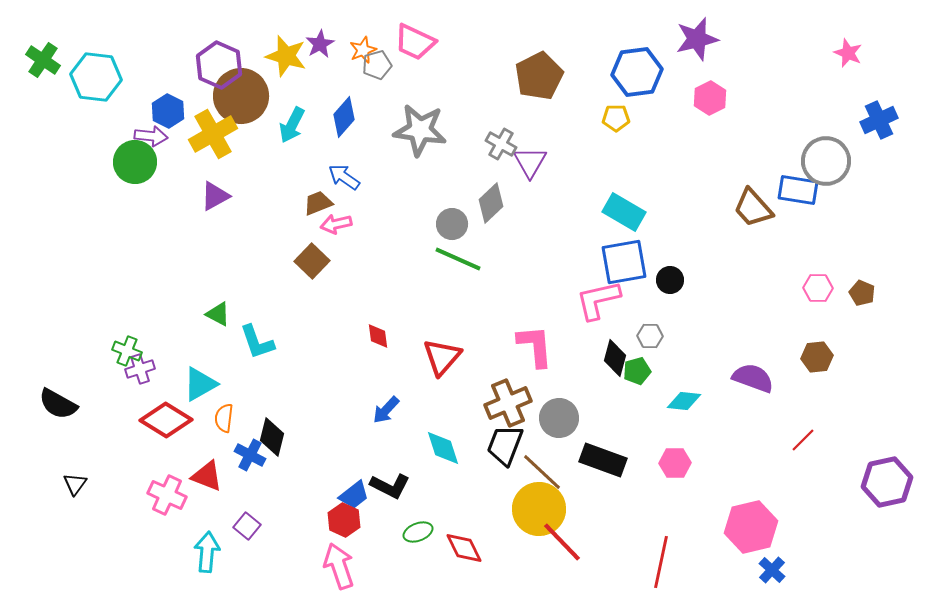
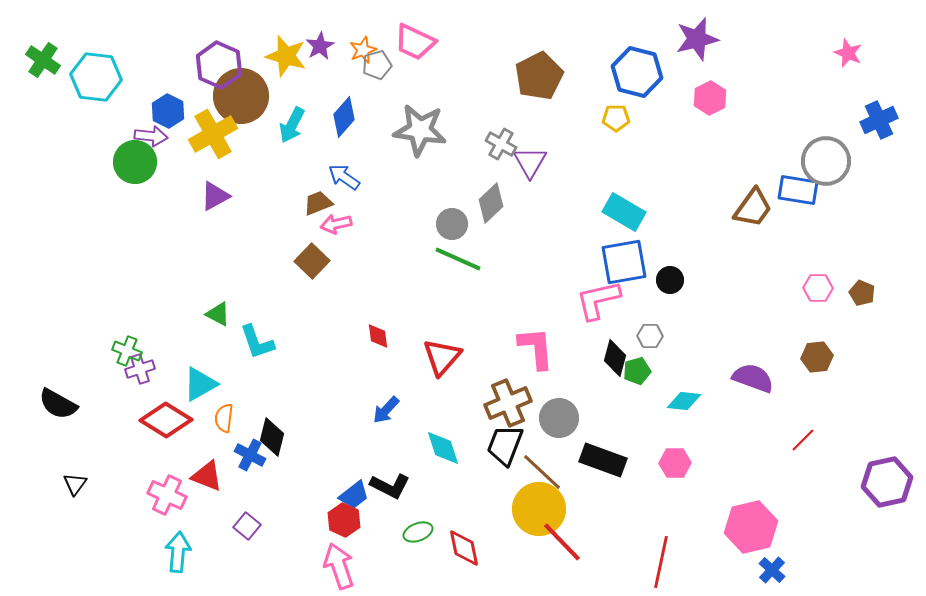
purple star at (320, 44): moved 2 px down
blue hexagon at (637, 72): rotated 21 degrees clockwise
brown trapezoid at (753, 208): rotated 102 degrees counterclockwise
pink L-shape at (535, 346): moved 1 px right, 2 px down
red diamond at (464, 548): rotated 15 degrees clockwise
cyan arrow at (207, 552): moved 29 px left
